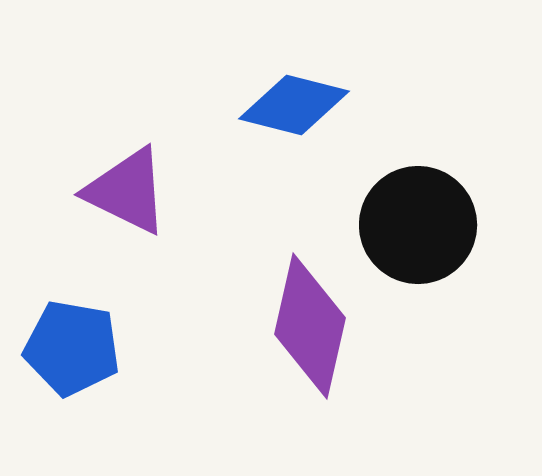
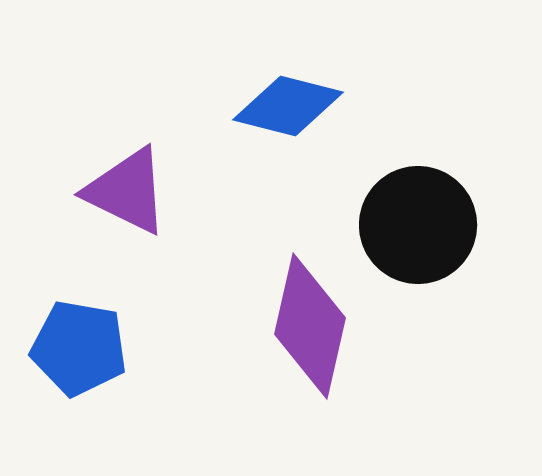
blue diamond: moved 6 px left, 1 px down
blue pentagon: moved 7 px right
